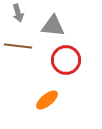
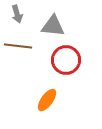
gray arrow: moved 1 px left, 1 px down
orange ellipse: rotated 15 degrees counterclockwise
